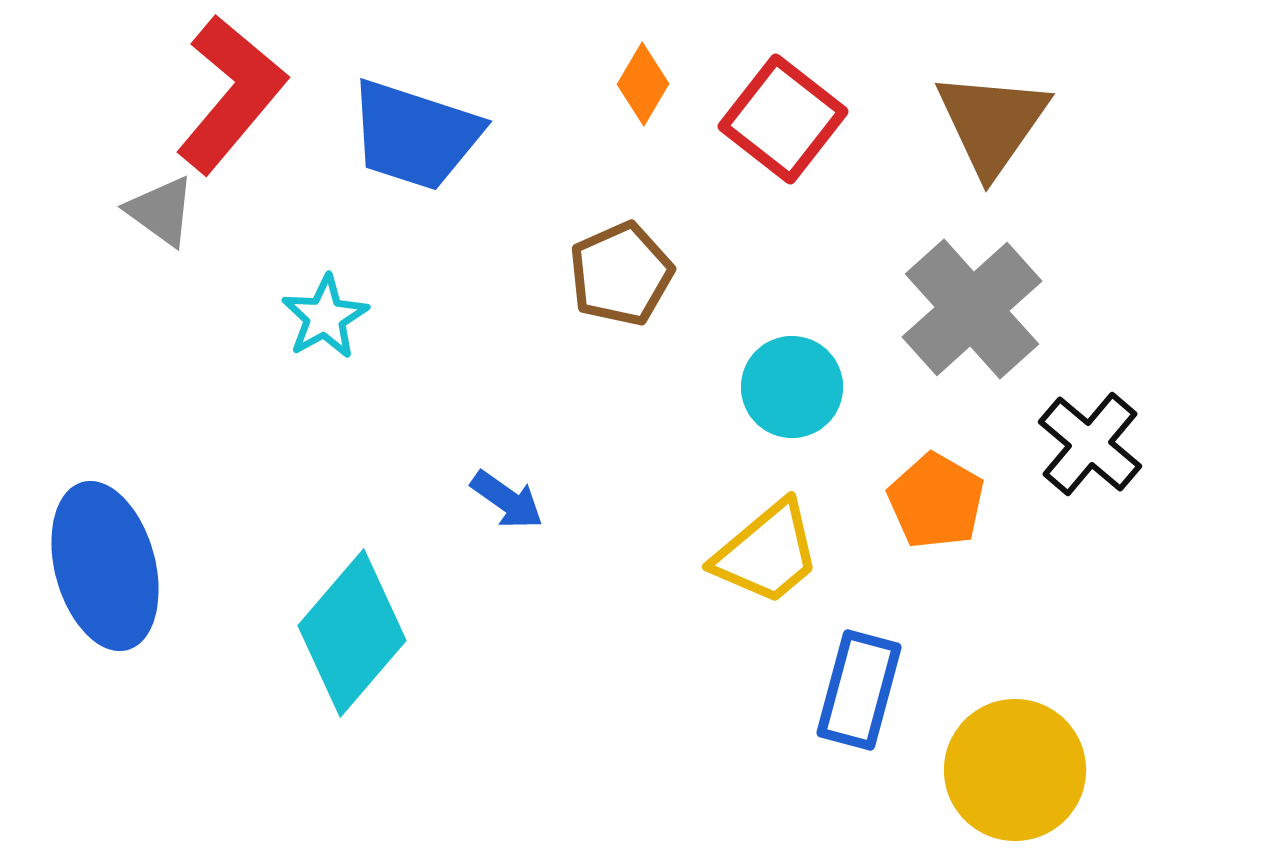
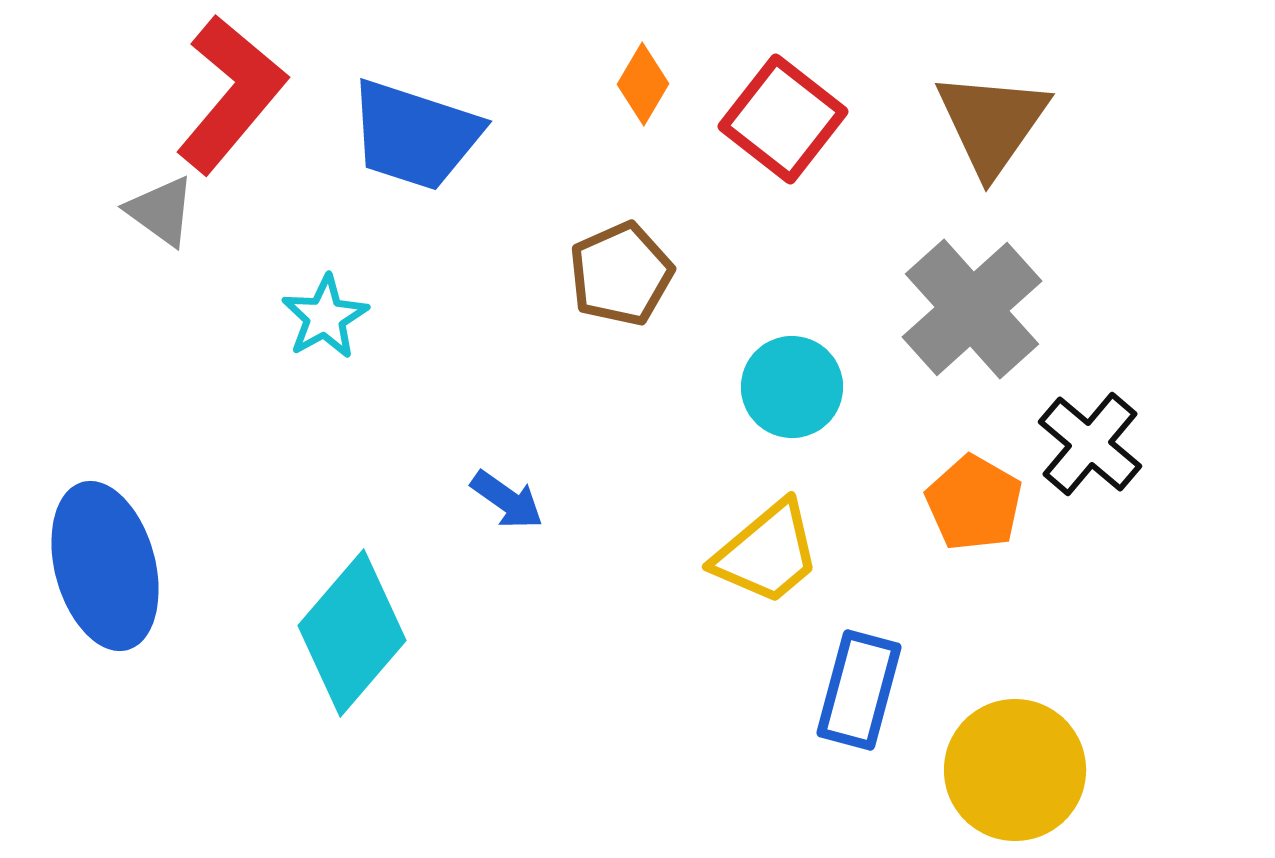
orange pentagon: moved 38 px right, 2 px down
